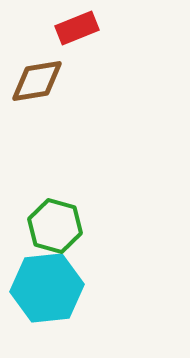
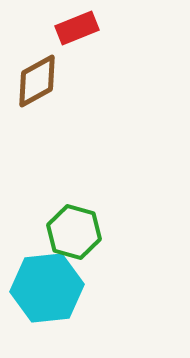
brown diamond: rotated 20 degrees counterclockwise
green hexagon: moved 19 px right, 6 px down
